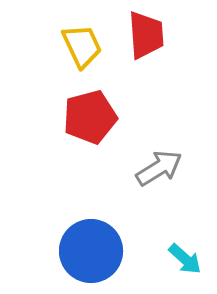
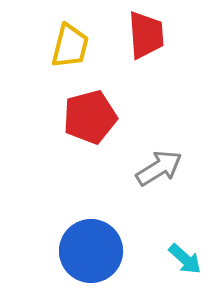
yellow trapezoid: moved 12 px left; rotated 39 degrees clockwise
